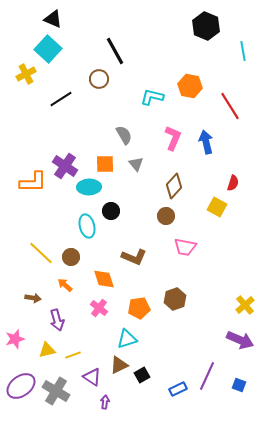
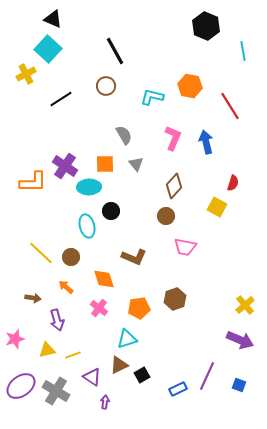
brown circle at (99, 79): moved 7 px right, 7 px down
orange arrow at (65, 285): moved 1 px right, 2 px down
